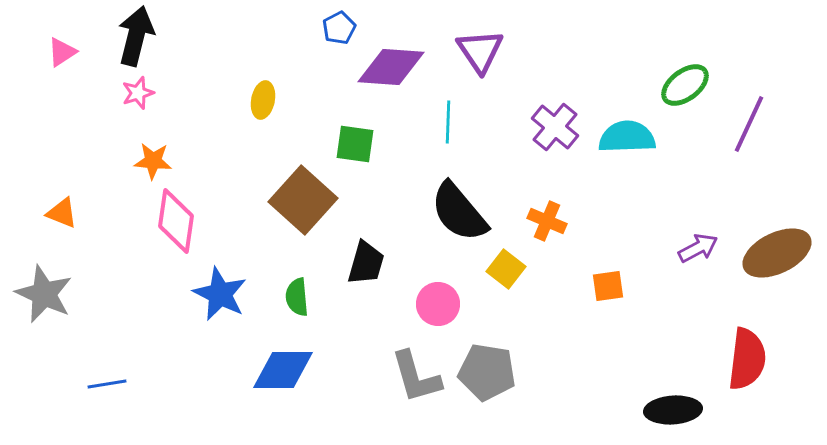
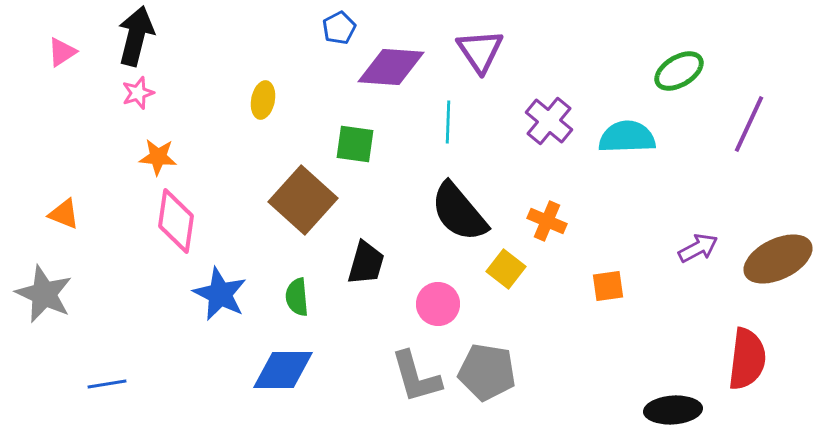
green ellipse: moved 6 px left, 14 px up; rotated 6 degrees clockwise
purple cross: moved 6 px left, 6 px up
orange star: moved 5 px right, 4 px up
orange triangle: moved 2 px right, 1 px down
brown ellipse: moved 1 px right, 6 px down
